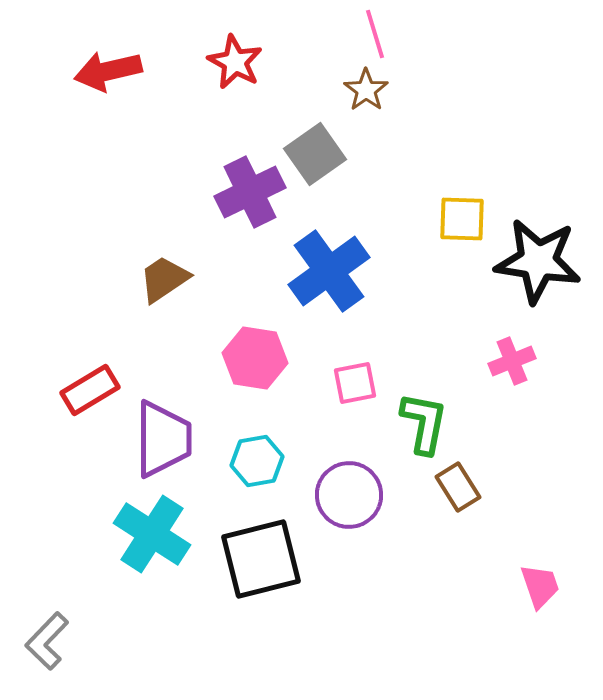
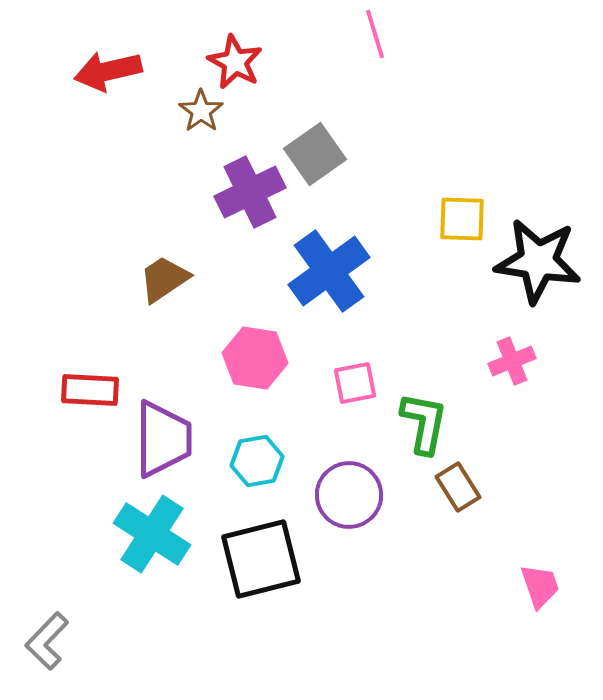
brown star: moved 165 px left, 21 px down
red rectangle: rotated 34 degrees clockwise
